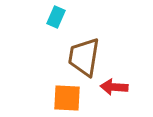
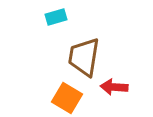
cyan rectangle: rotated 50 degrees clockwise
orange square: rotated 28 degrees clockwise
